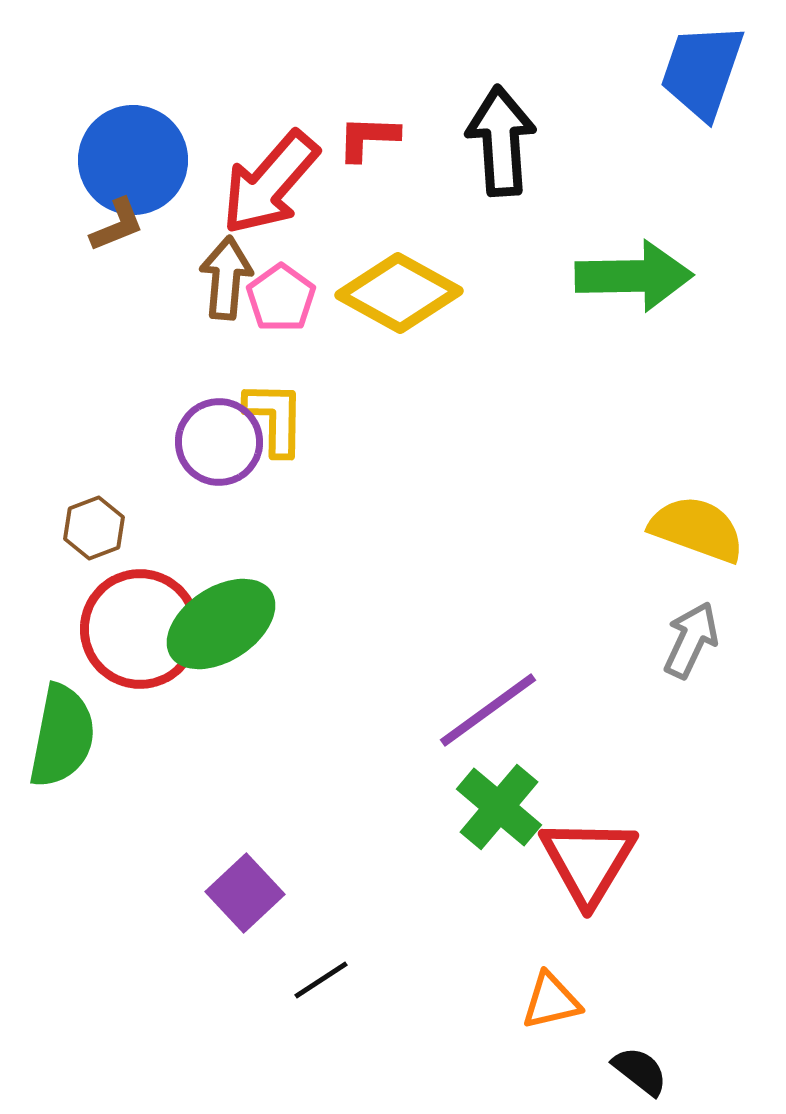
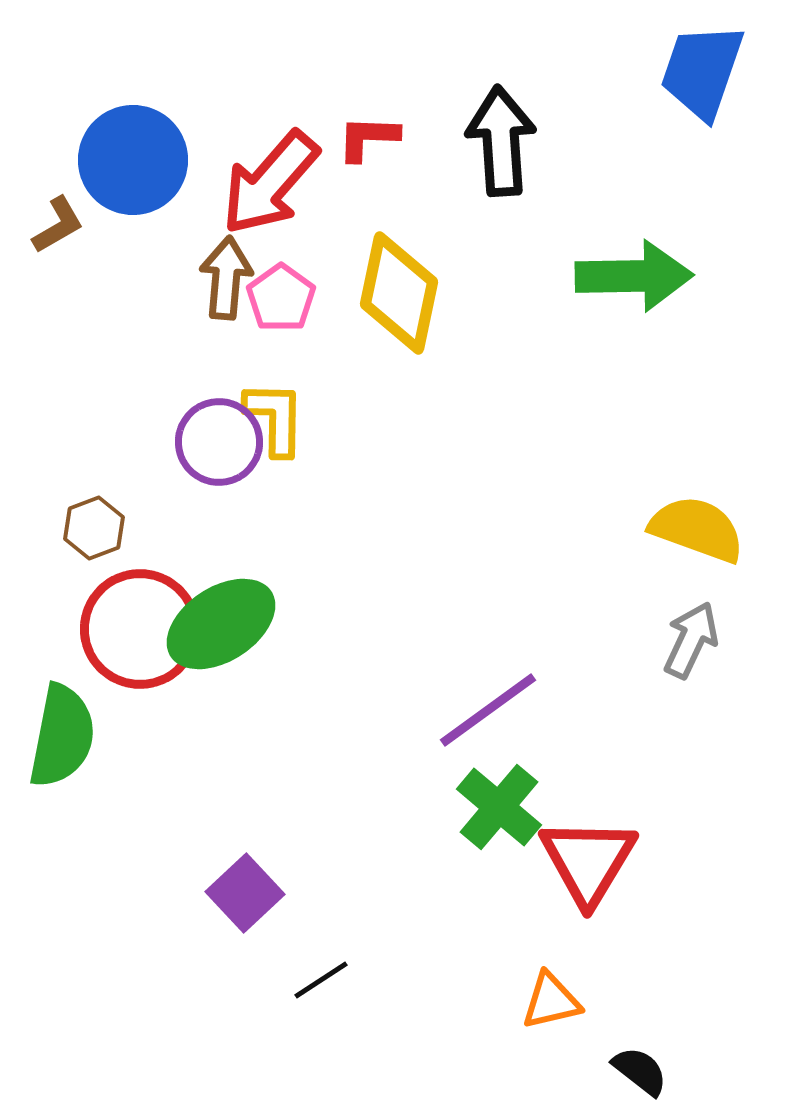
brown L-shape: moved 59 px left; rotated 8 degrees counterclockwise
yellow diamond: rotated 73 degrees clockwise
